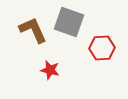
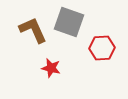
red star: moved 1 px right, 2 px up
